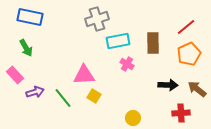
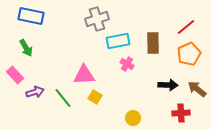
blue rectangle: moved 1 px right, 1 px up
yellow square: moved 1 px right, 1 px down
